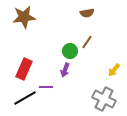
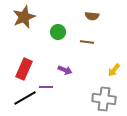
brown semicircle: moved 5 px right, 3 px down; rotated 16 degrees clockwise
brown star: rotated 15 degrees counterclockwise
brown line: rotated 64 degrees clockwise
green circle: moved 12 px left, 19 px up
purple arrow: rotated 88 degrees counterclockwise
gray cross: rotated 20 degrees counterclockwise
